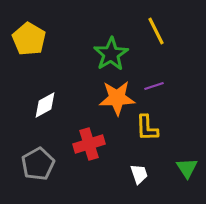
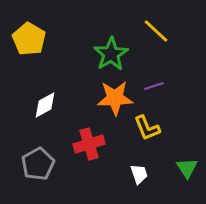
yellow line: rotated 20 degrees counterclockwise
orange star: moved 2 px left
yellow L-shape: rotated 20 degrees counterclockwise
